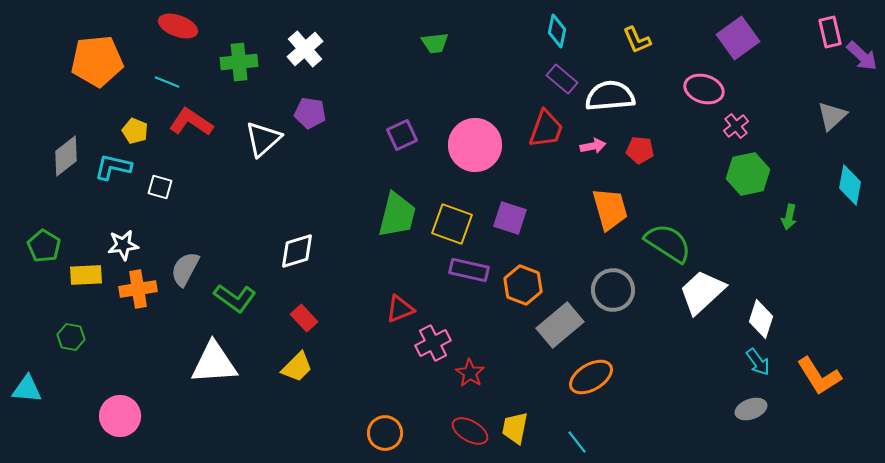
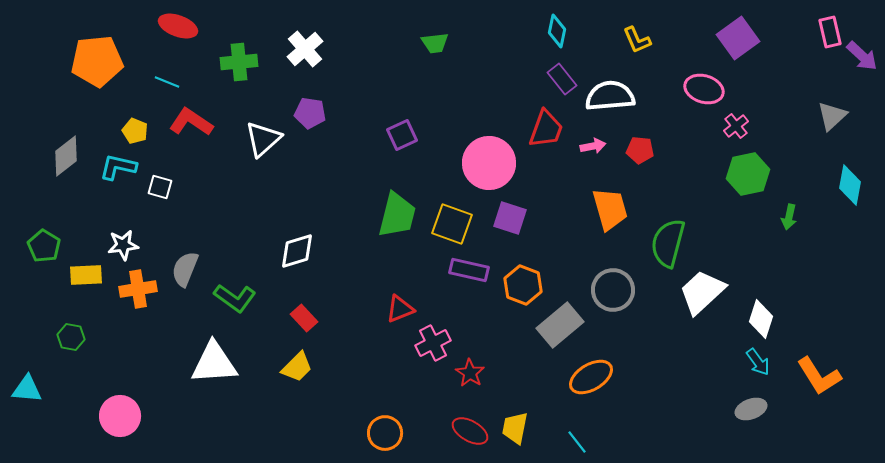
purple rectangle at (562, 79): rotated 12 degrees clockwise
pink circle at (475, 145): moved 14 px right, 18 px down
cyan L-shape at (113, 167): moved 5 px right
green semicircle at (668, 243): rotated 108 degrees counterclockwise
gray semicircle at (185, 269): rotated 6 degrees counterclockwise
